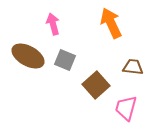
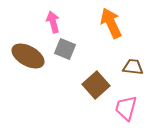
pink arrow: moved 2 px up
gray square: moved 11 px up
